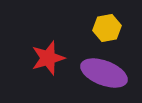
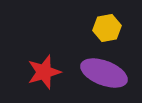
red star: moved 4 px left, 14 px down
